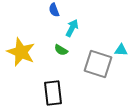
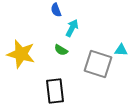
blue semicircle: moved 2 px right
yellow star: moved 2 px down; rotated 8 degrees counterclockwise
black rectangle: moved 2 px right, 2 px up
